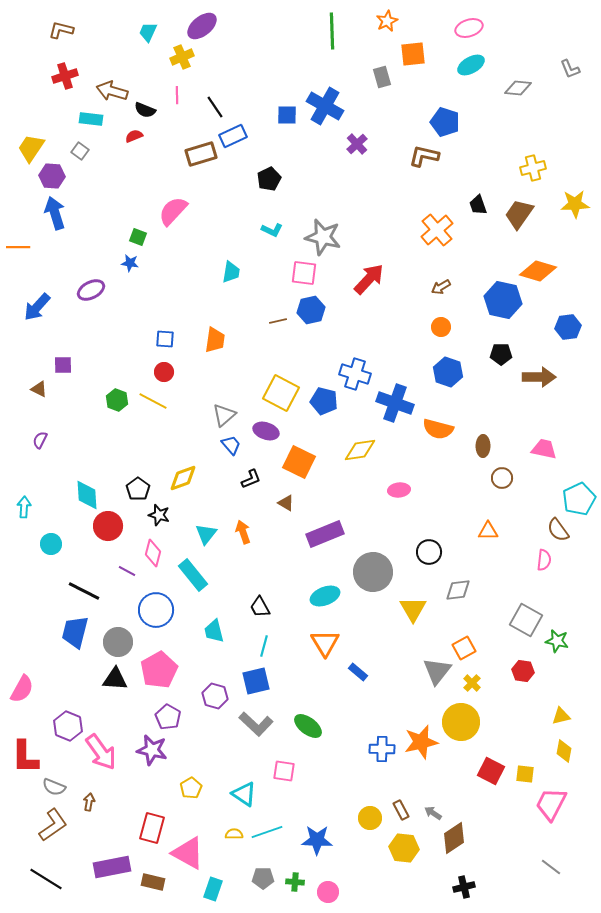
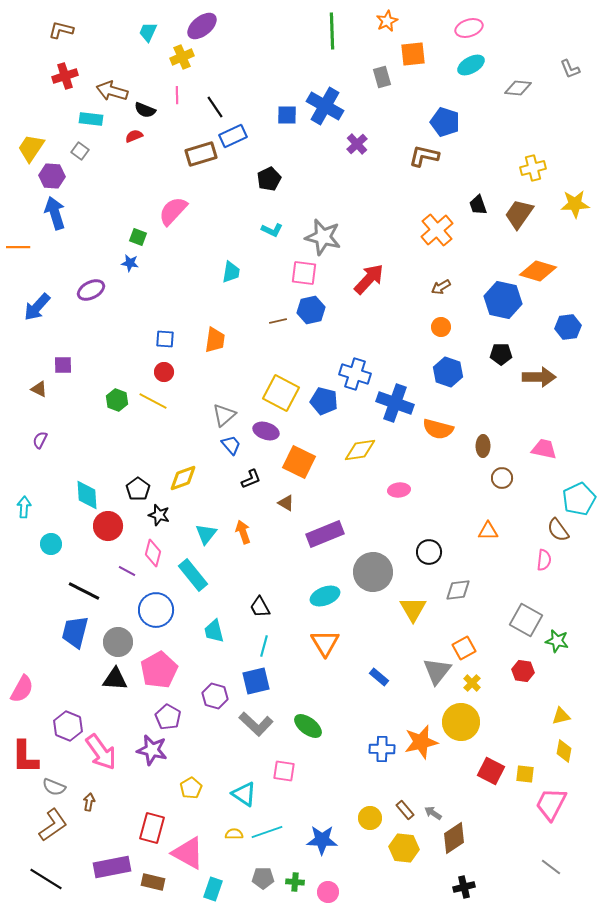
blue rectangle at (358, 672): moved 21 px right, 5 px down
brown rectangle at (401, 810): moved 4 px right; rotated 12 degrees counterclockwise
blue star at (317, 840): moved 5 px right
